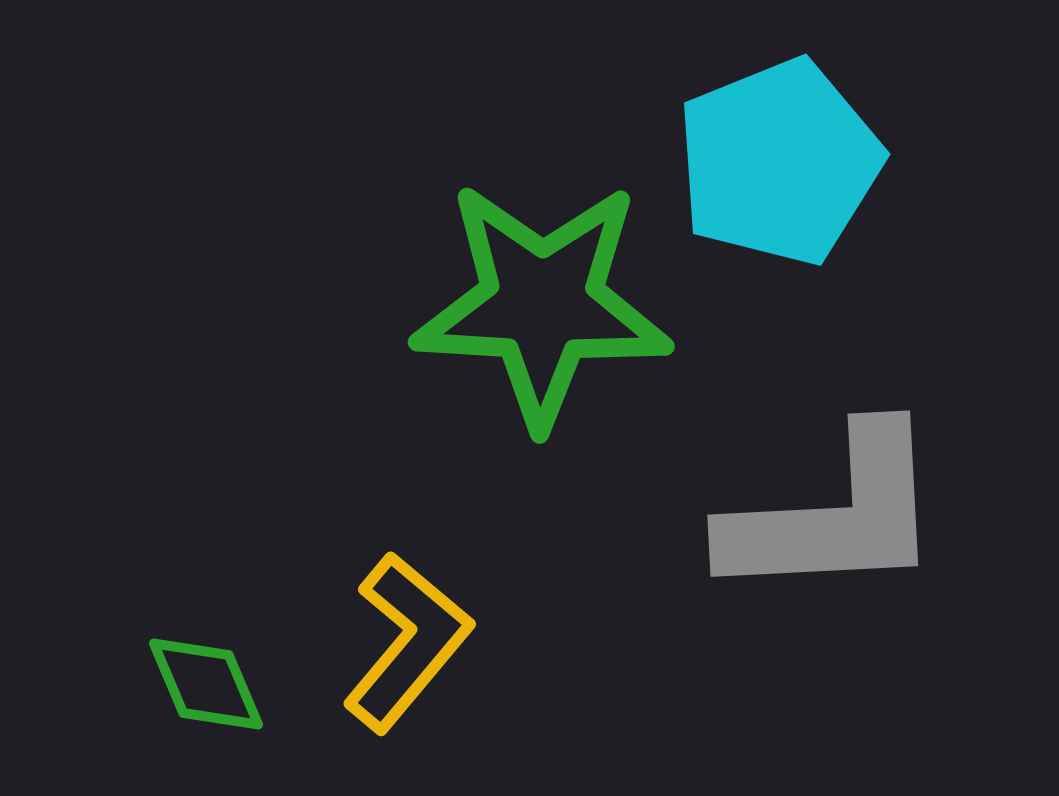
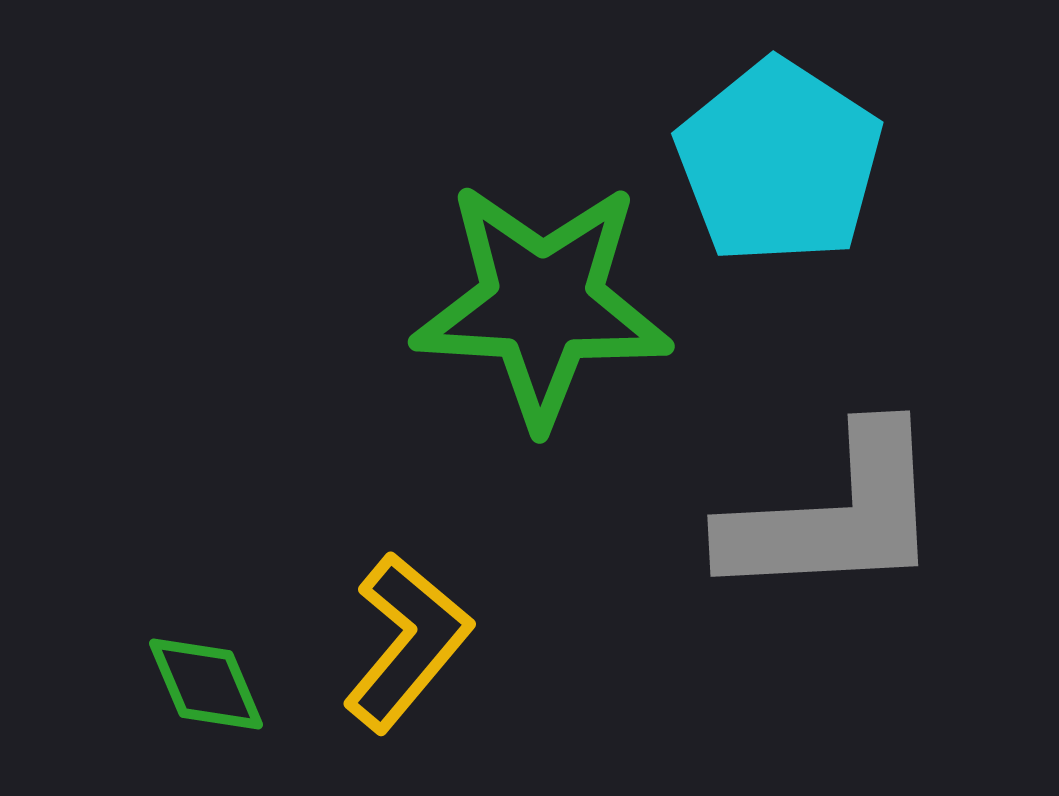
cyan pentagon: rotated 17 degrees counterclockwise
